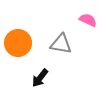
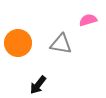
pink semicircle: rotated 42 degrees counterclockwise
black arrow: moved 2 px left, 7 px down
